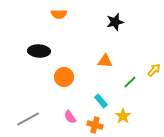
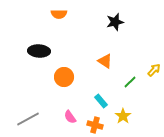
orange triangle: rotated 28 degrees clockwise
